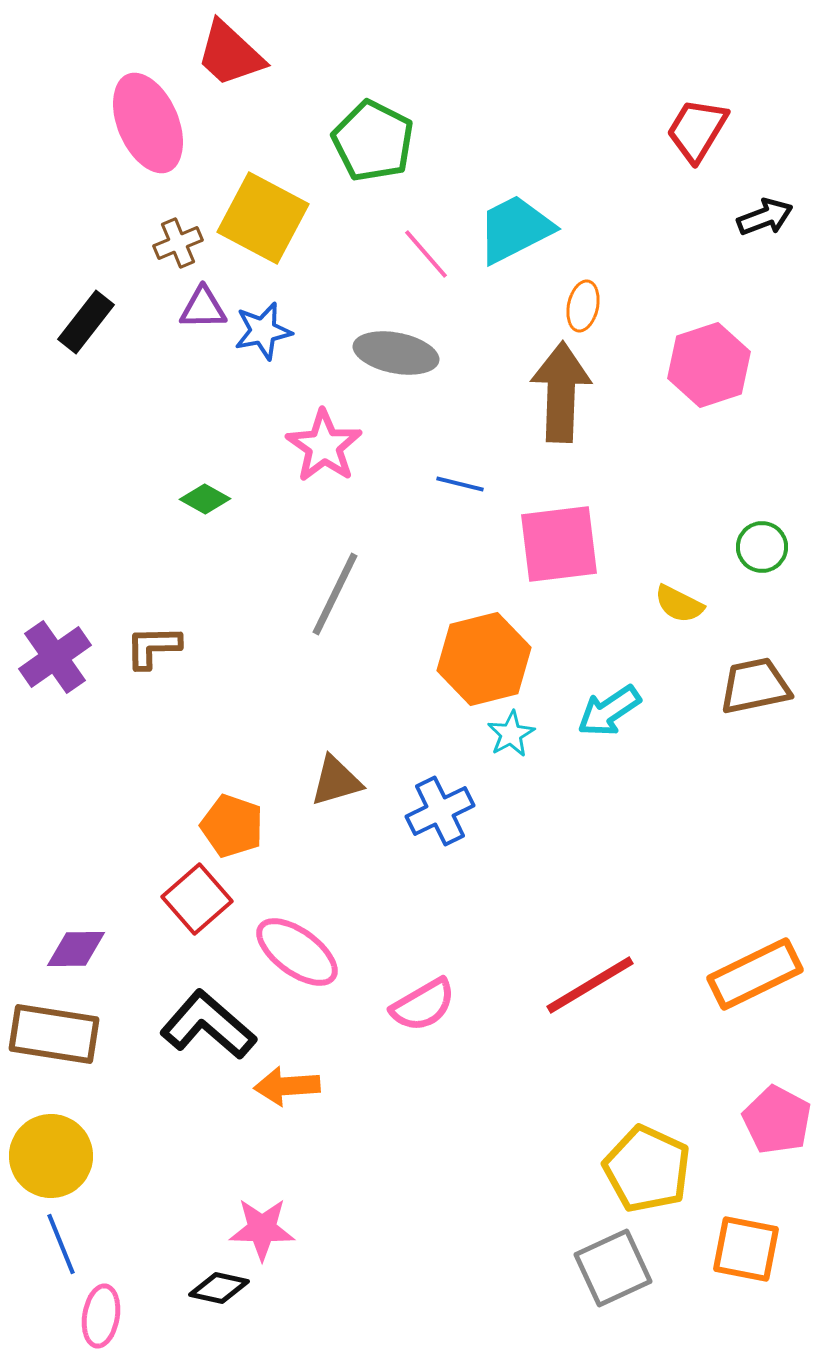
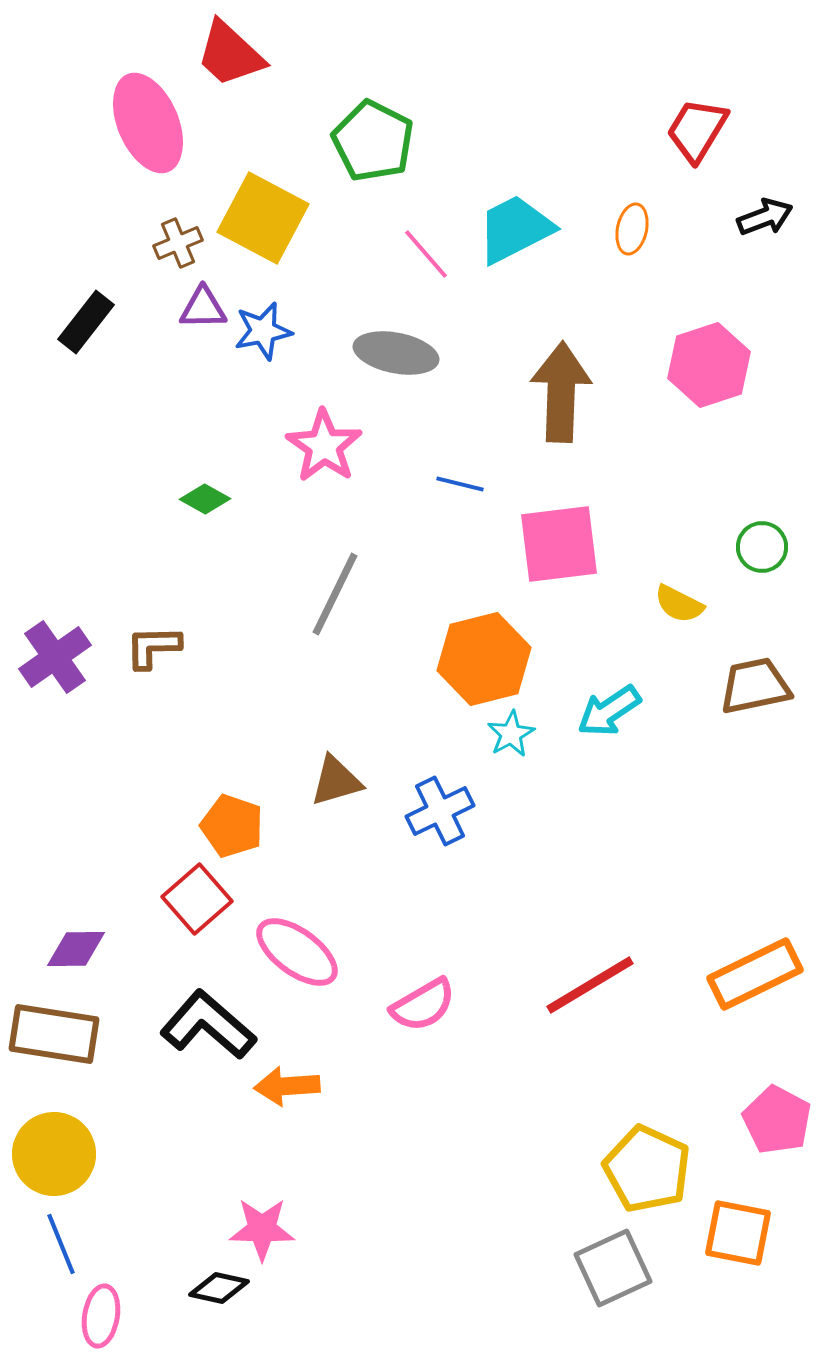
orange ellipse at (583, 306): moved 49 px right, 77 px up
yellow circle at (51, 1156): moved 3 px right, 2 px up
orange square at (746, 1249): moved 8 px left, 16 px up
